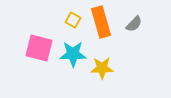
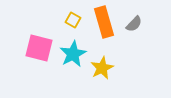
orange rectangle: moved 3 px right
cyan star: rotated 28 degrees counterclockwise
yellow star: rotated 25 degrees counterclockwise
